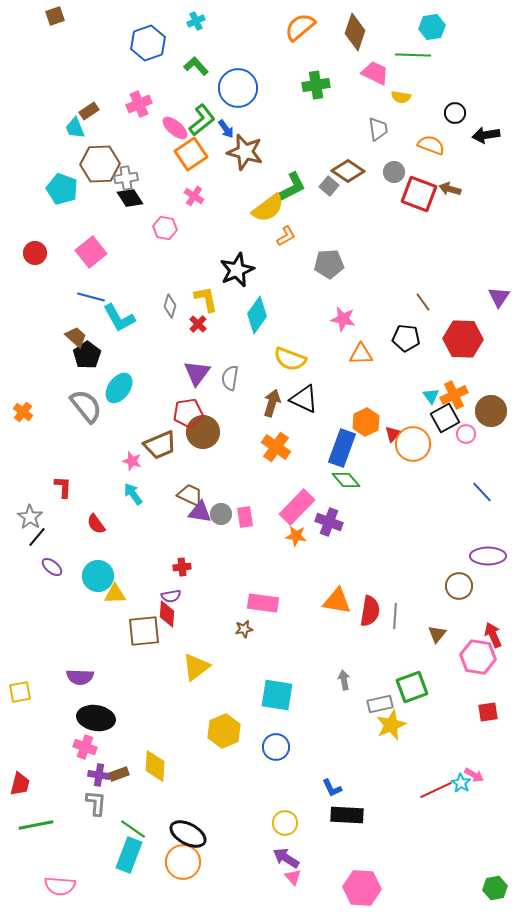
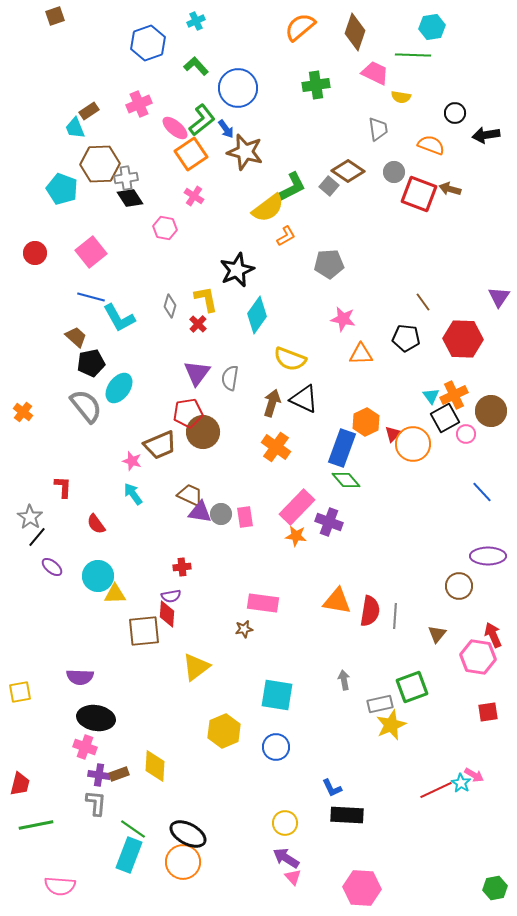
black pentagon at (87, 355): moved 4 px right, 8 px down; rotated 24 degrees clockwise
